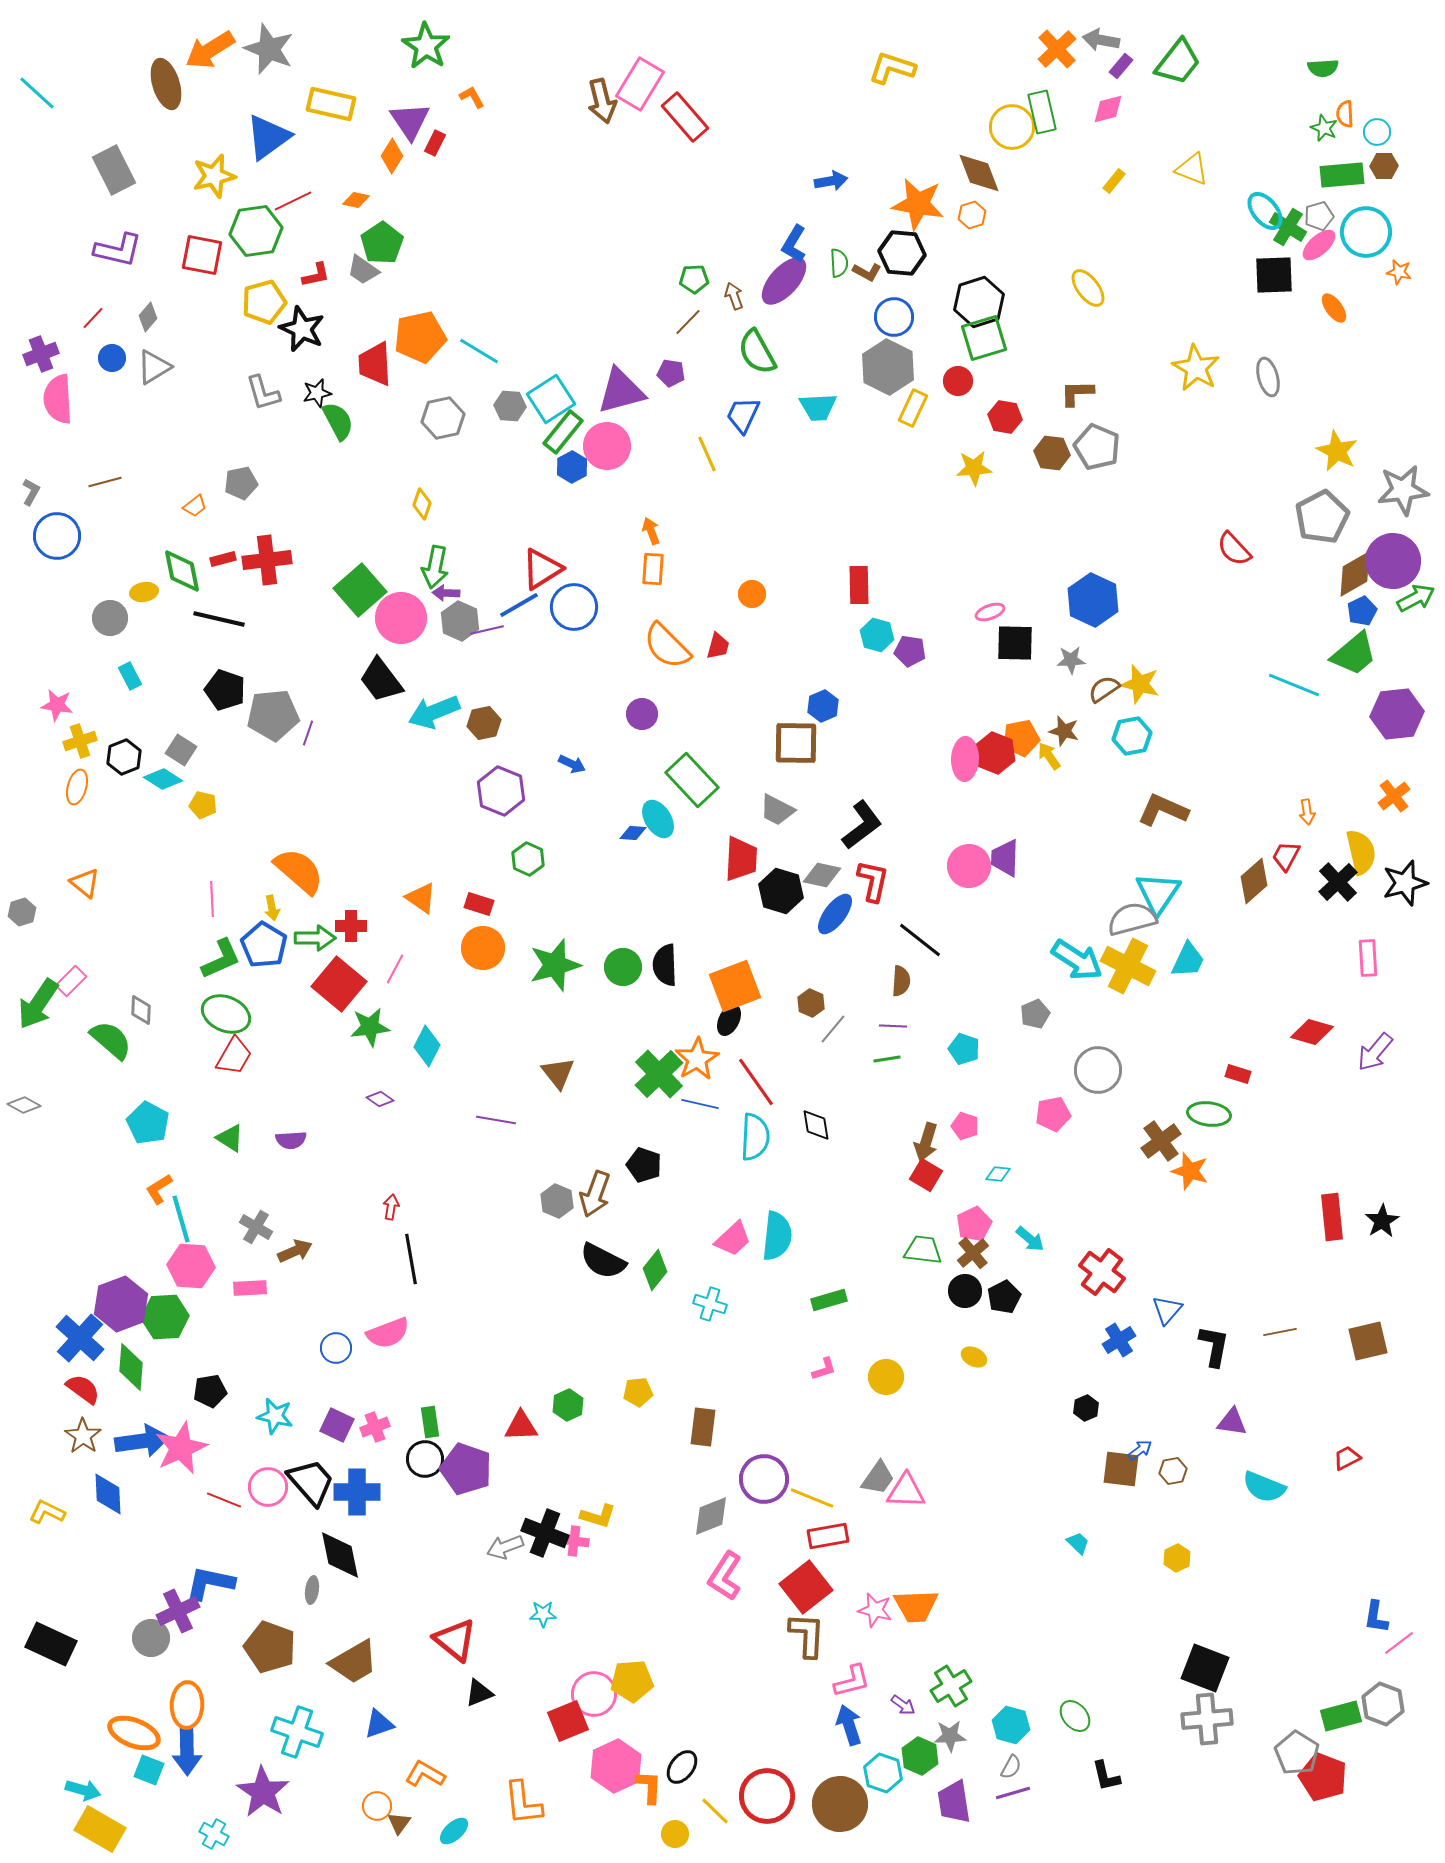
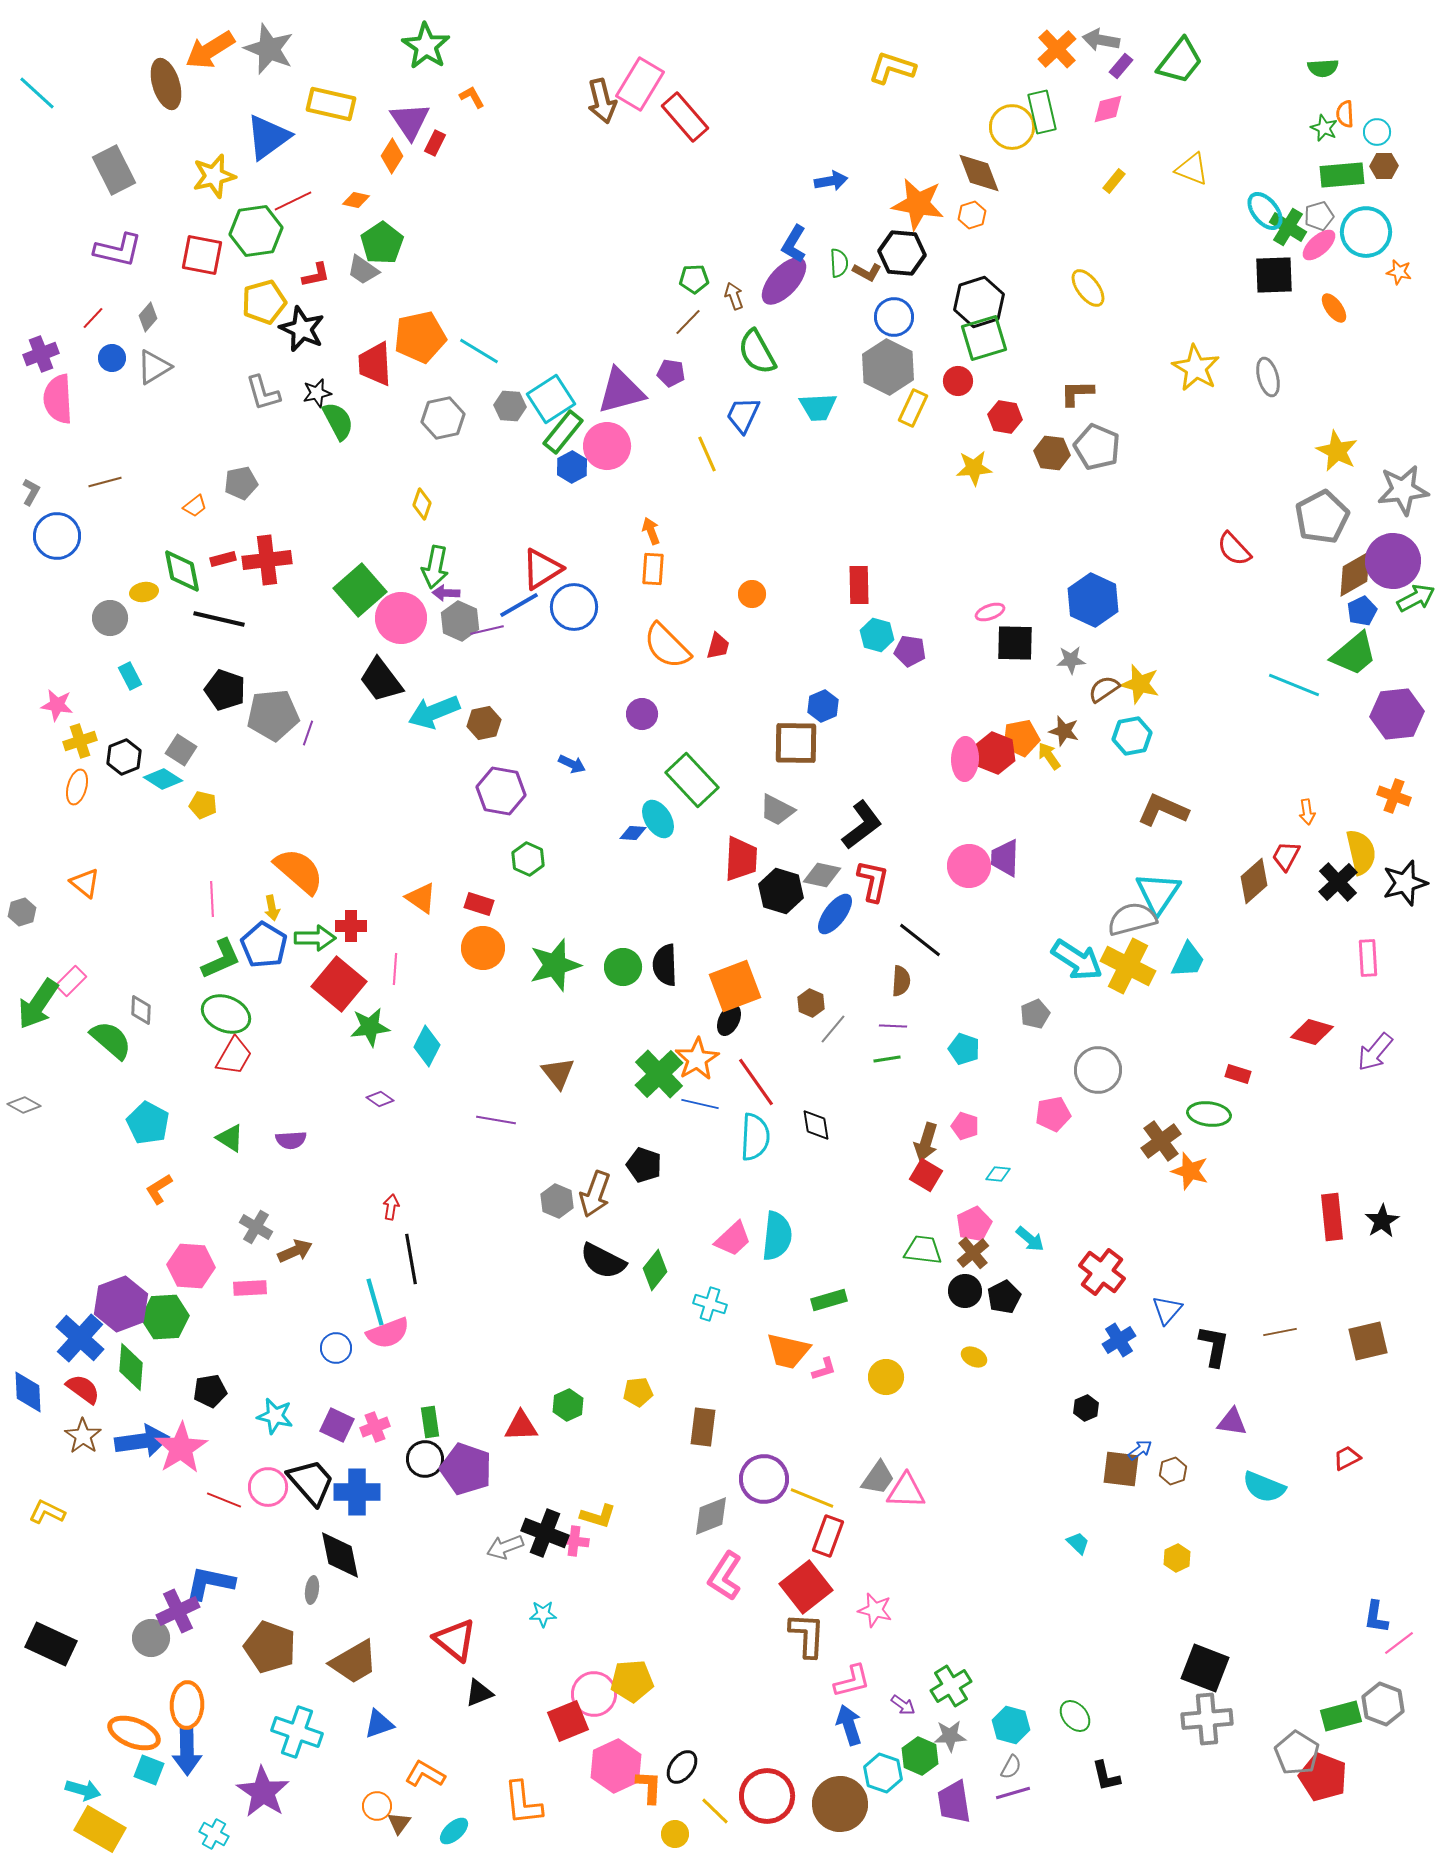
green trapezoid at (1178, 62): moved 2 px right, 1 px up
purple hexagon at (501, 791): rotated 12 degrees counterclockwise
orange cross at (1394, 796): rotated 32 degrees counterclockwise
pink line at (395, 969): rotated 24 degrees counterclockwise
cyan line at (181, 1219): moved 194 px right, 83 px down
pink star at (181, 1448): rotated 8 degrees counterclockwise
brown hexagon at (1173, 1471): rotated 8 degrees counterclockwise
blue diamond at (108, 1494): moved 80 px left, 102 px up
red rectangle at (828, 1536): rotated 60 degrees counterclockwise
orange trapezoid at (916, 1606): moved 128 px left, 255 px up; rotated 15 degrees clockwise
